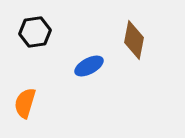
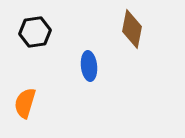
brown diamond: moved 2 px left, 11 px up
blue ellipse: rotated 68 degrees counterclockwise
